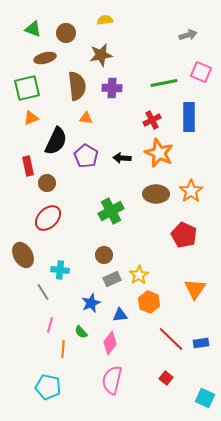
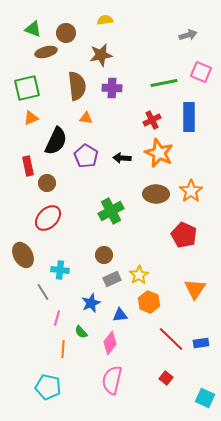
brown ellipse at (45, 58): moved 1 px right, 6 px up
pink line at (50, 325): moved 7 px right, 7 px up
